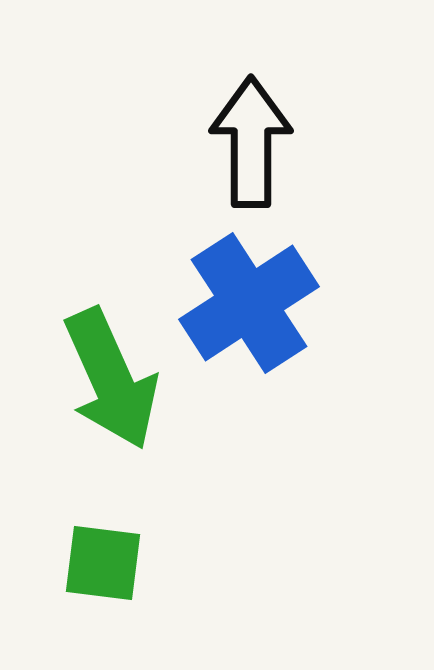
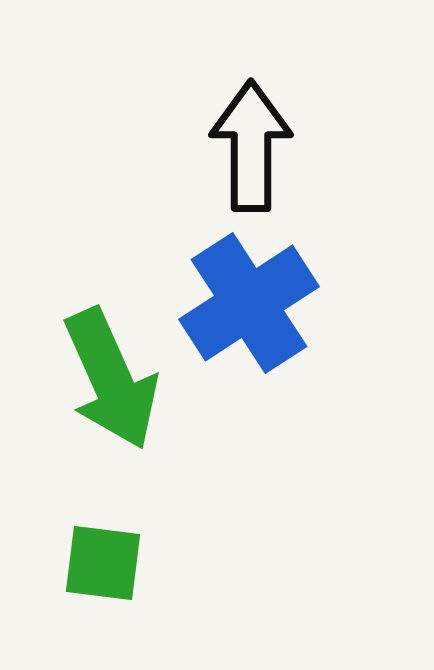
black arrow: moved 4 px down
